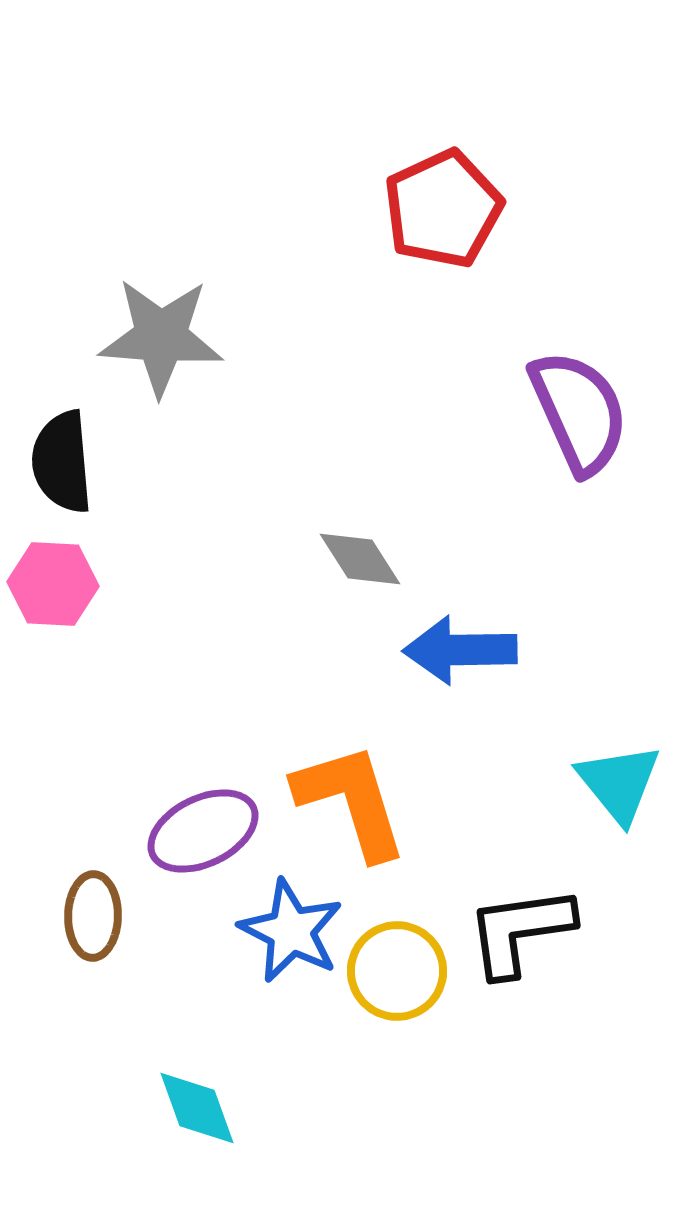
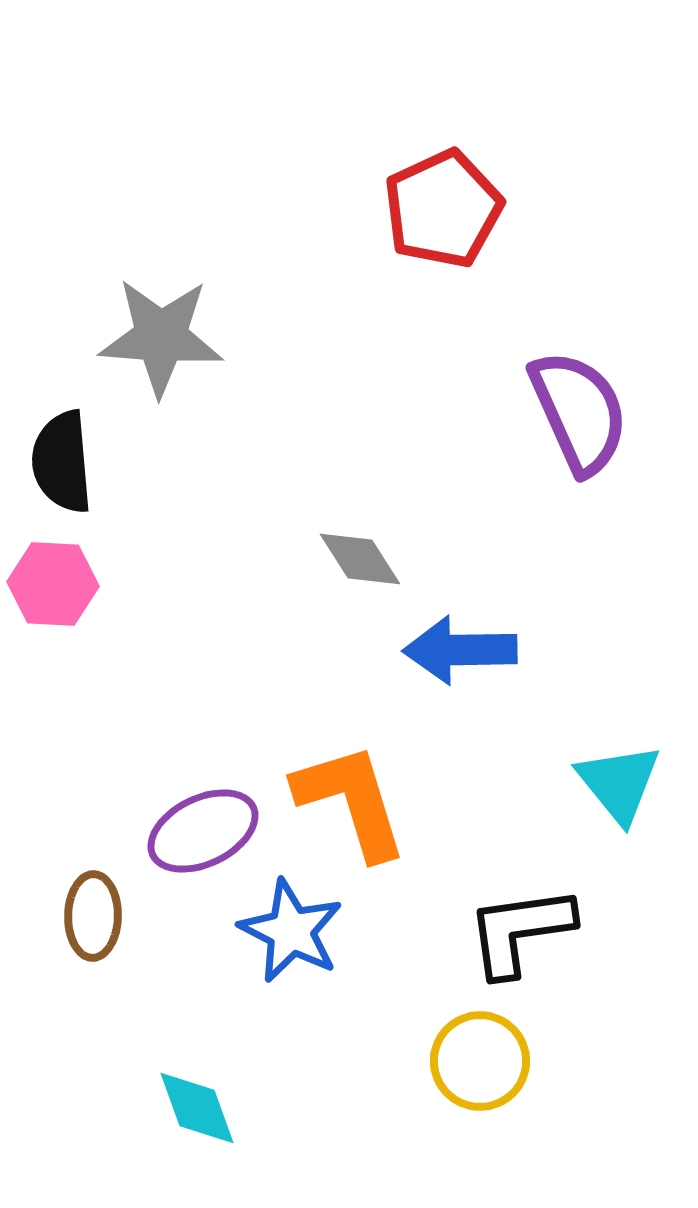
yellow circle: moved 83 px right, 90 px down
